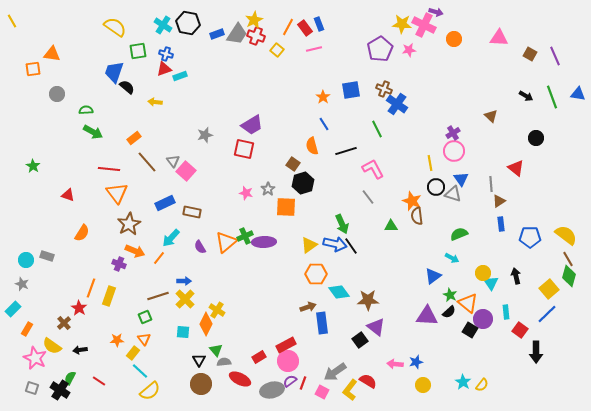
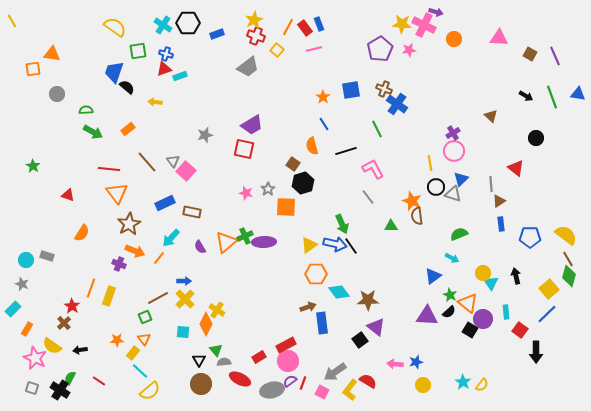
black hexagon at (188, 23): rotated 10 degrees counterclockwise
gray trapezoid at (237, 34): moved 11 px right, 33 px down; rotated 20 degrees clockwise
orange rectangle at (134, 138): moved 6 px left, 9 px up
blue triangle at (461, 179): rotated 21 degrees clockwise
brown line at (158, 296): moved 2 px down; rotated 10 degrees counterclockwise
red star at (79, 308): moved 7 px left, 2 px up
